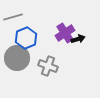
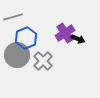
black arrow: rotated 40 degrees clockwise
gray circle: moved 3 px up
gray cross: moved 5 px left, 5 px up; rotated 24 degrees clockwise
